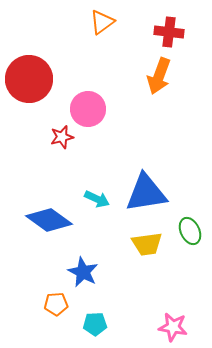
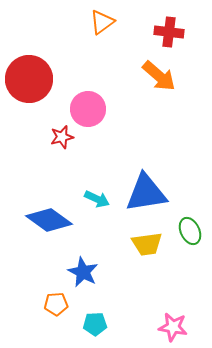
orange arrow: rotated 69 degrees counterclockwise
